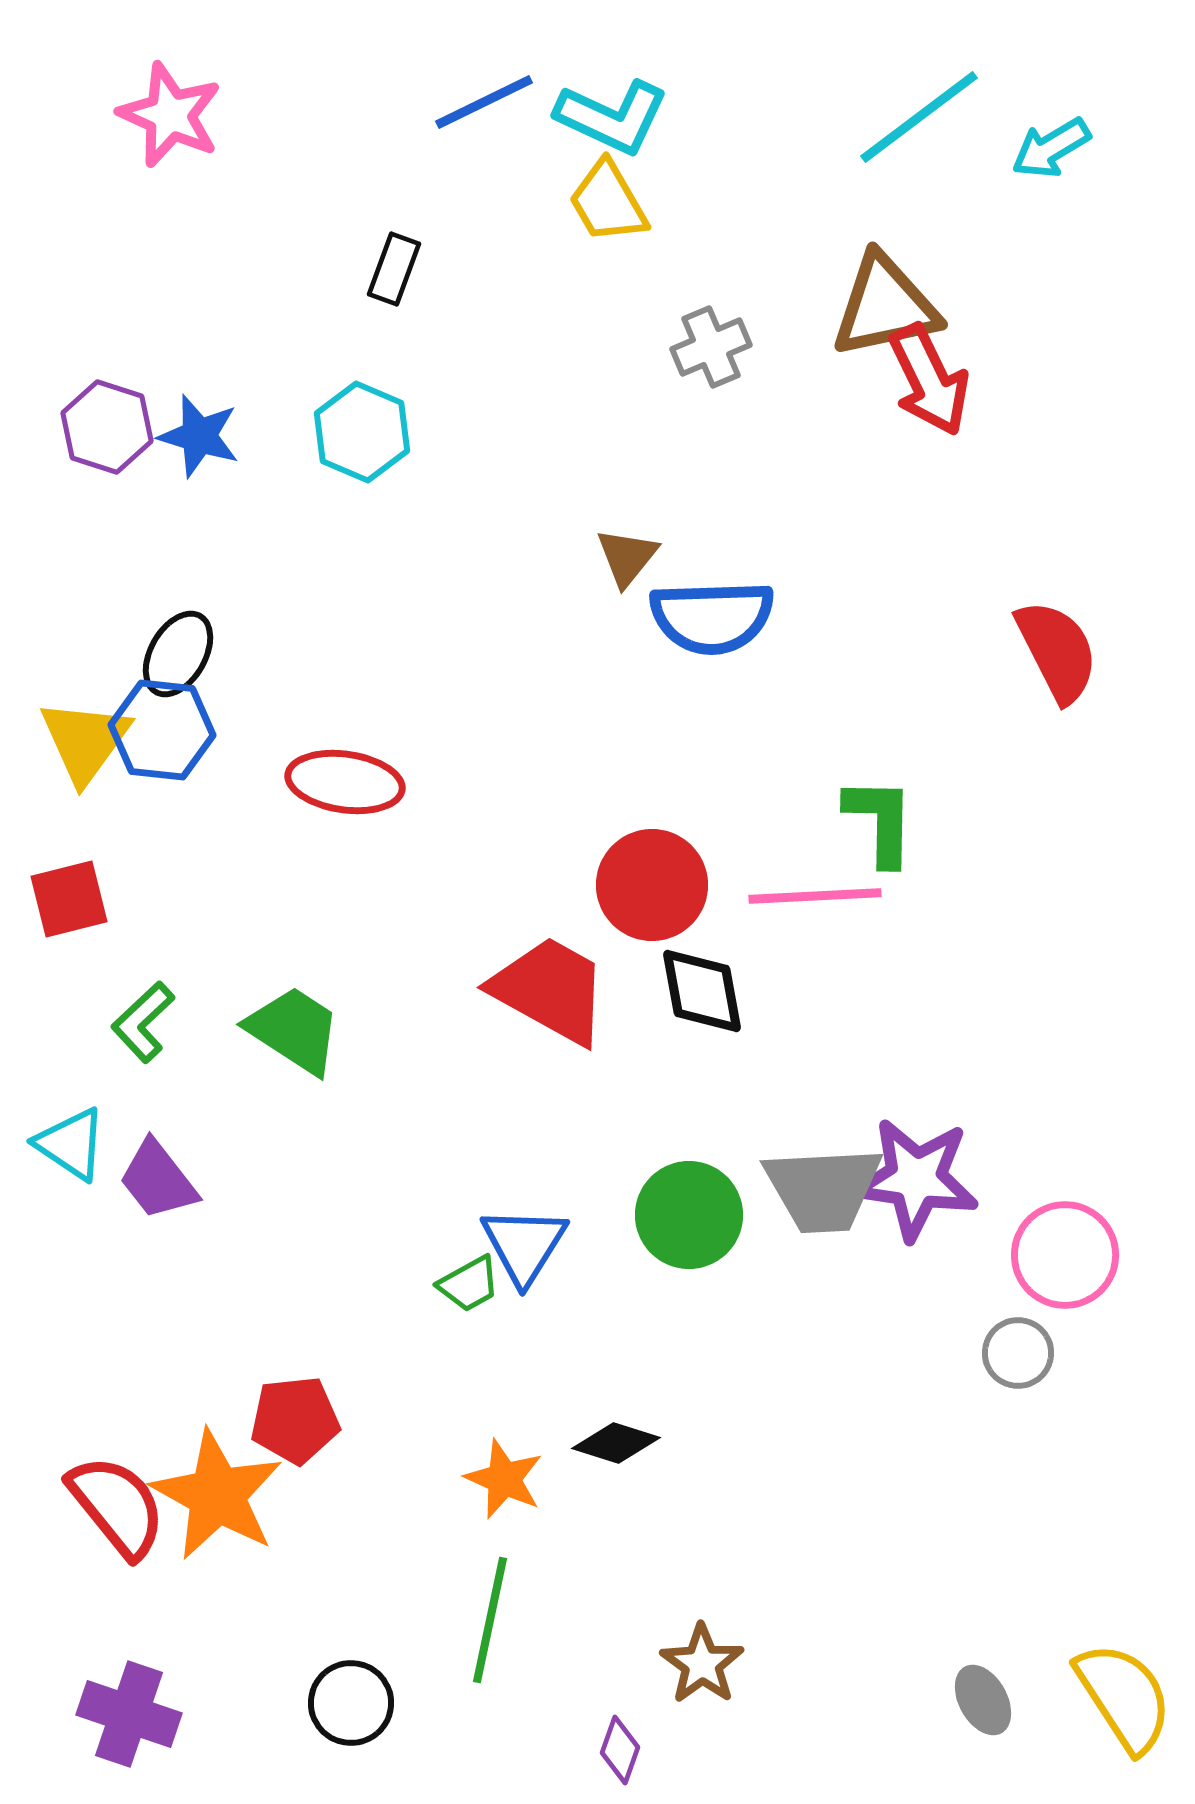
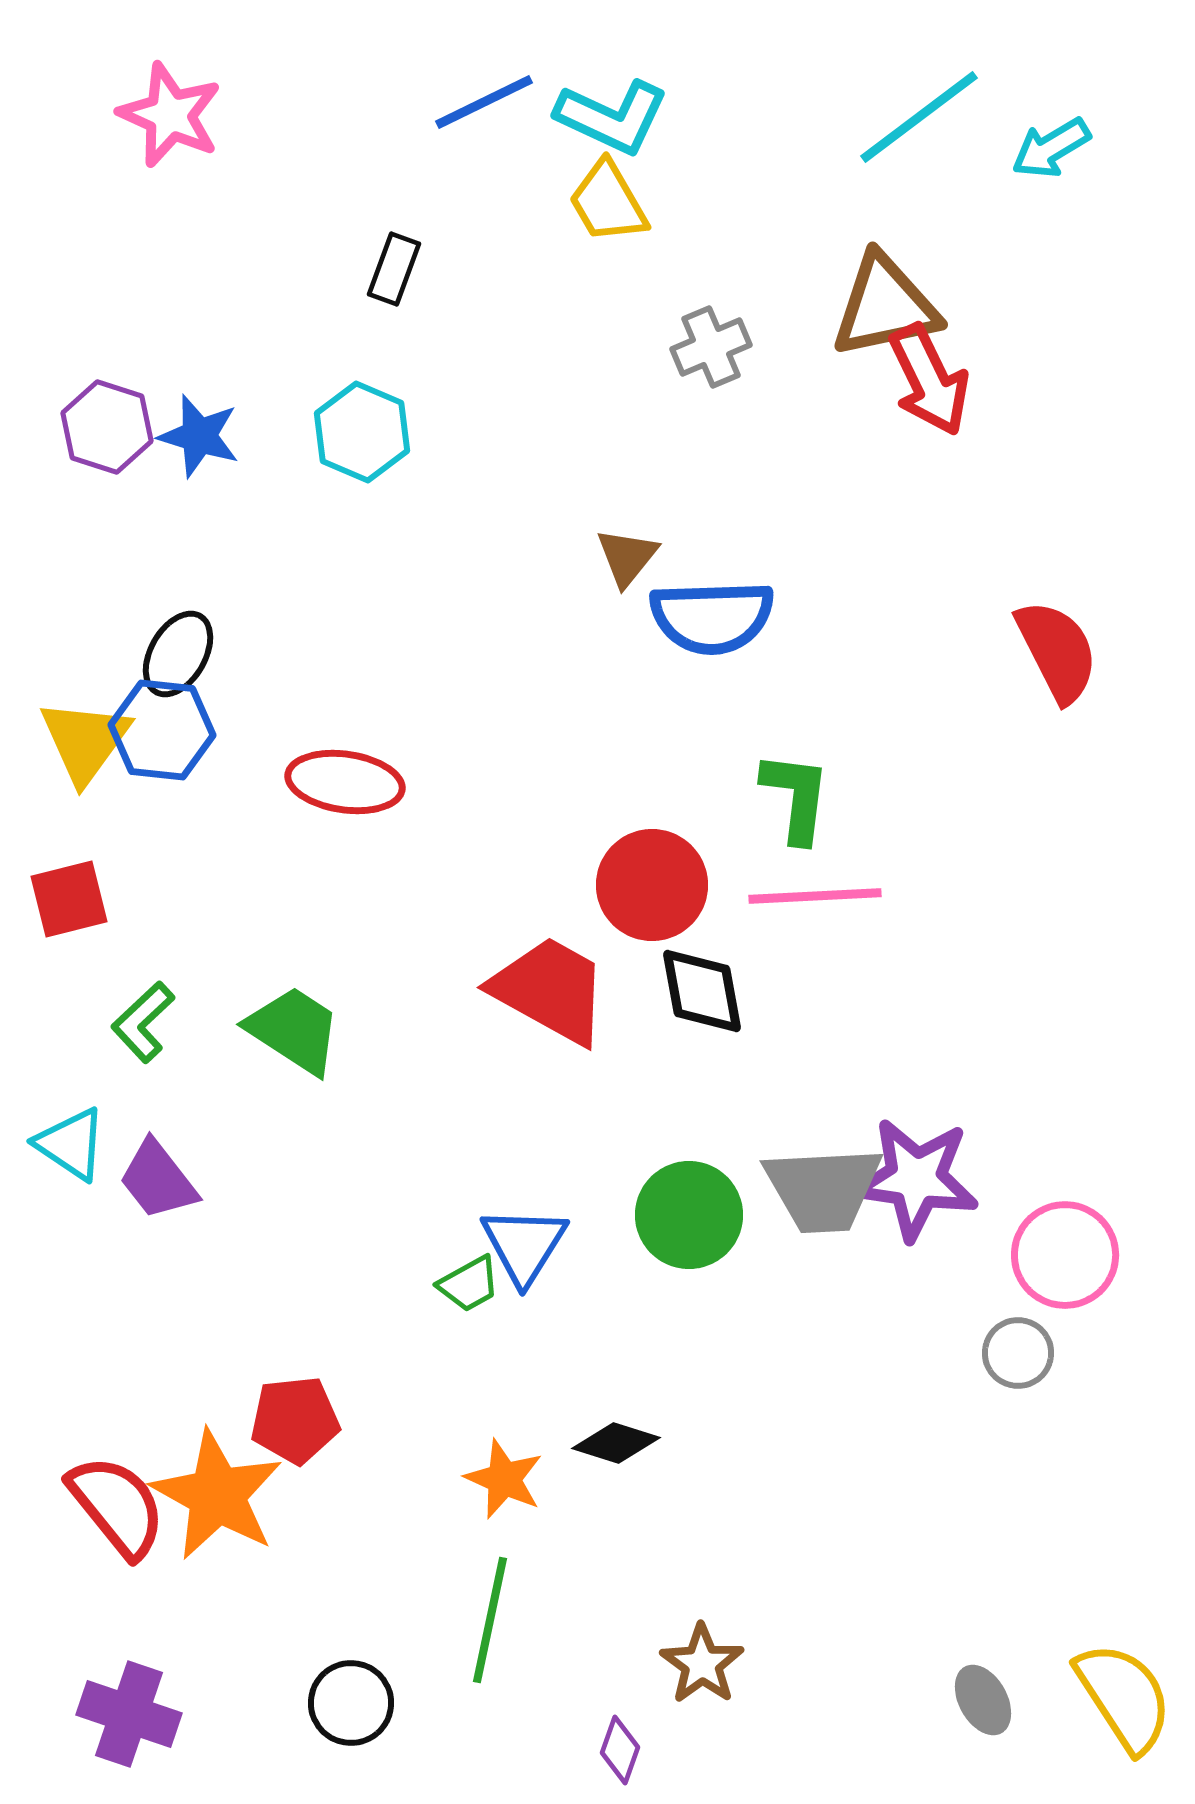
green L-shape at (880, 821): moved 84 px left, 24 px up; rotated 6 degrees clockwise
